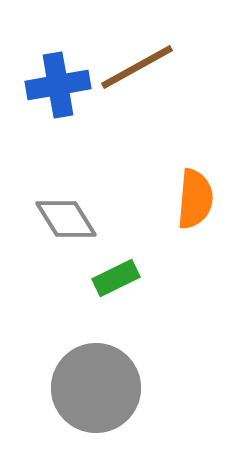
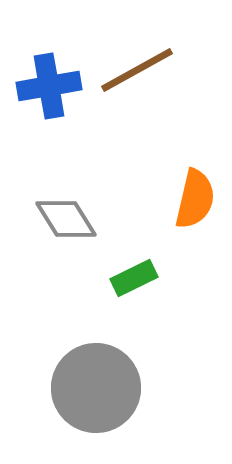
brown line: moved 3 px down
blue cross: moved 9 px left, 1 px down
orange semicircle: rotated 8 degrees clockwise
green rectangle: moved 18 px right
